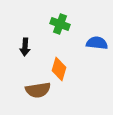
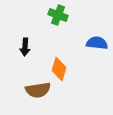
green cross: moved 2 px left, 9 px up
